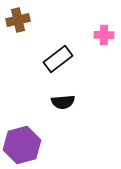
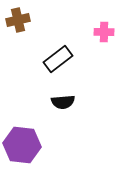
pink cross: moved 3 px up
purple hexagon: rotated 21 degrees clockwise
